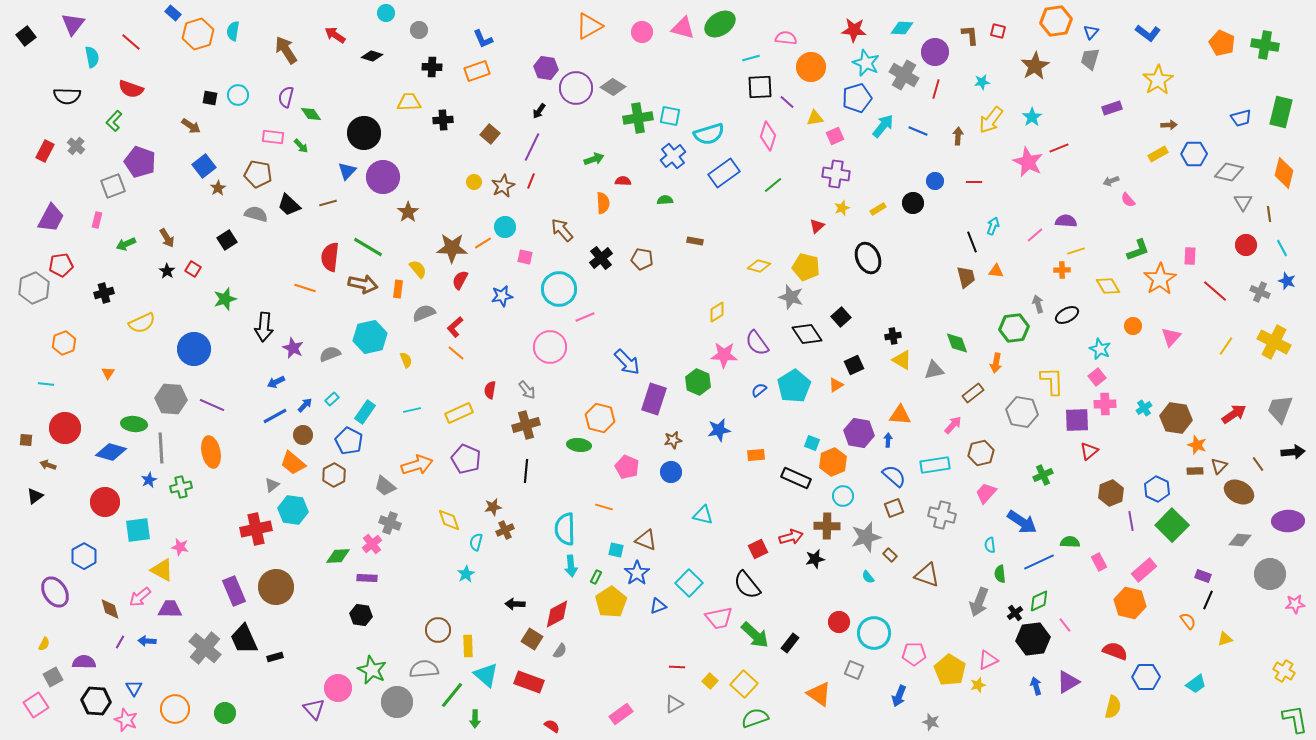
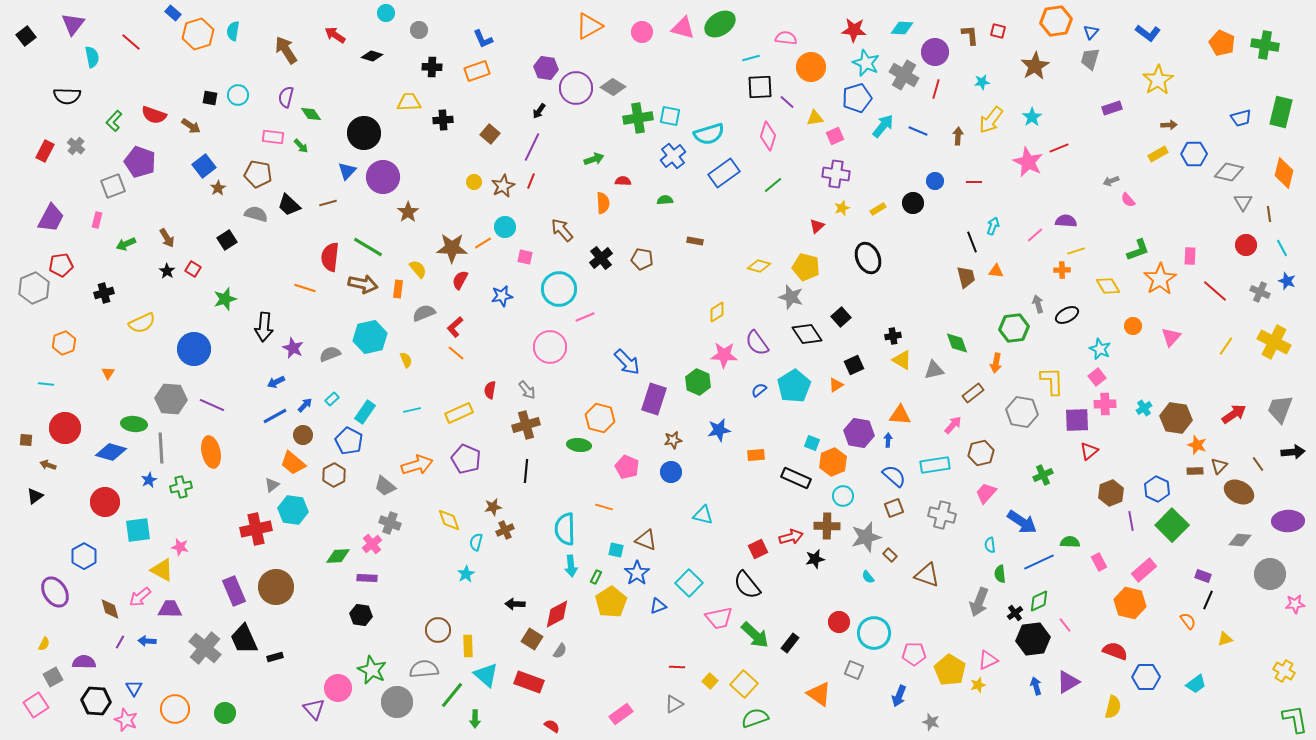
red semicircle at (131, 89): moved 23 px right, 26 px down
